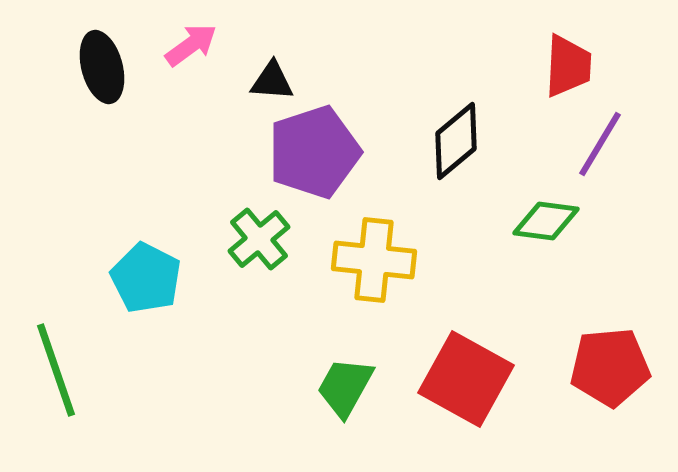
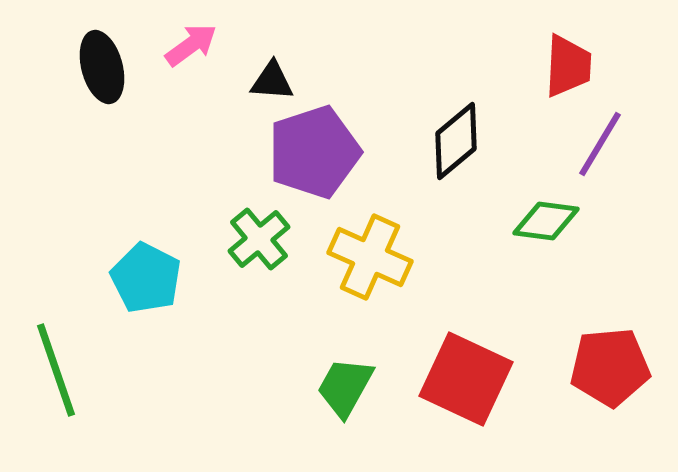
yellow cross: moved 4 px left, 3 px up; rotated 18 degrees clockwise
red square: rotated 4 degrees counterclockwise
